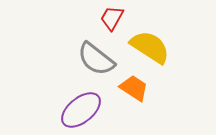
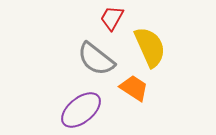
yellow semicircle: rotated 33 degrees clockwise
